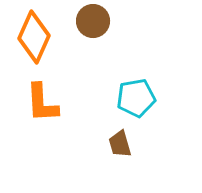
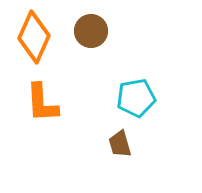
brown circle: moved 2 px left, 10 px down
